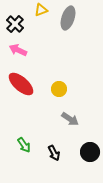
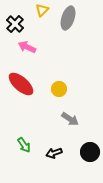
yellow triangle: moved 1 px right; rotated 24 degrees counterclockwise
pink arrow: moved 9 px right, 3 px up
black arrow: rotated 98 degrees clockwise
